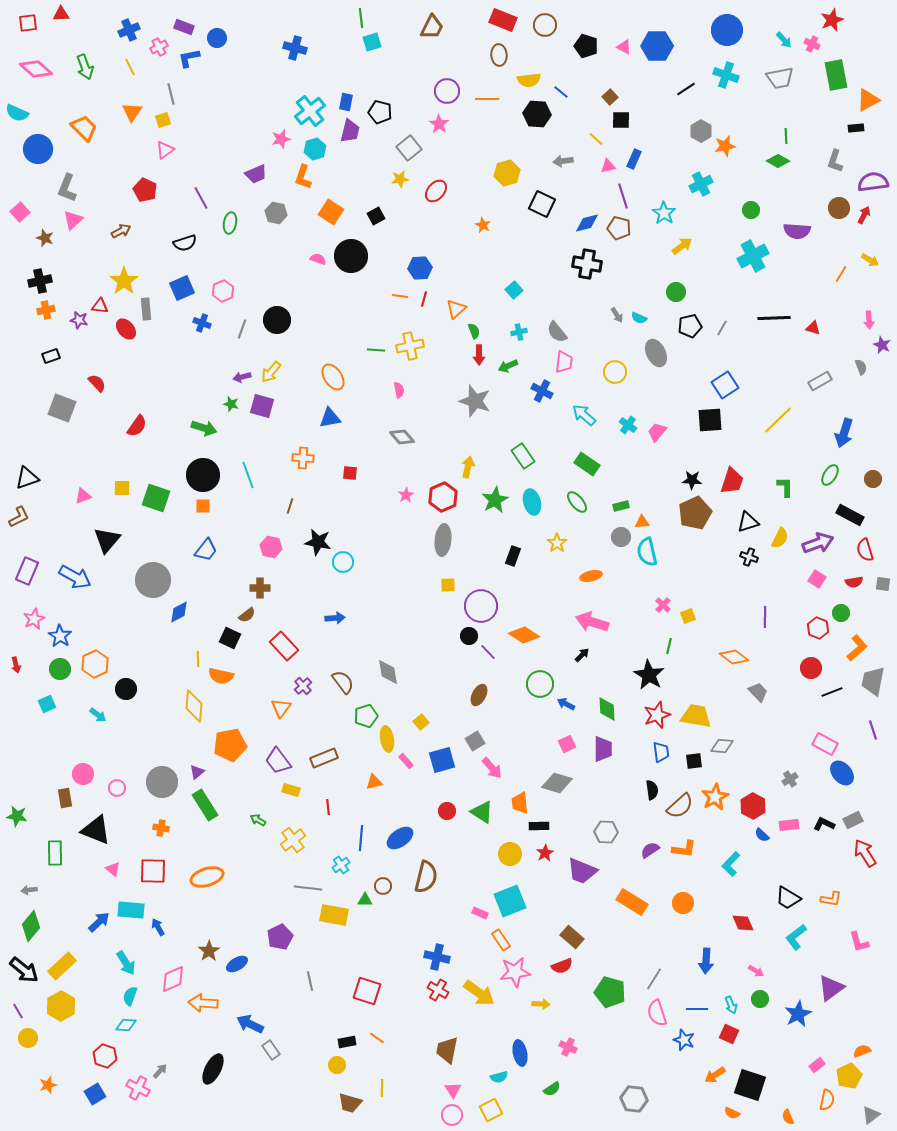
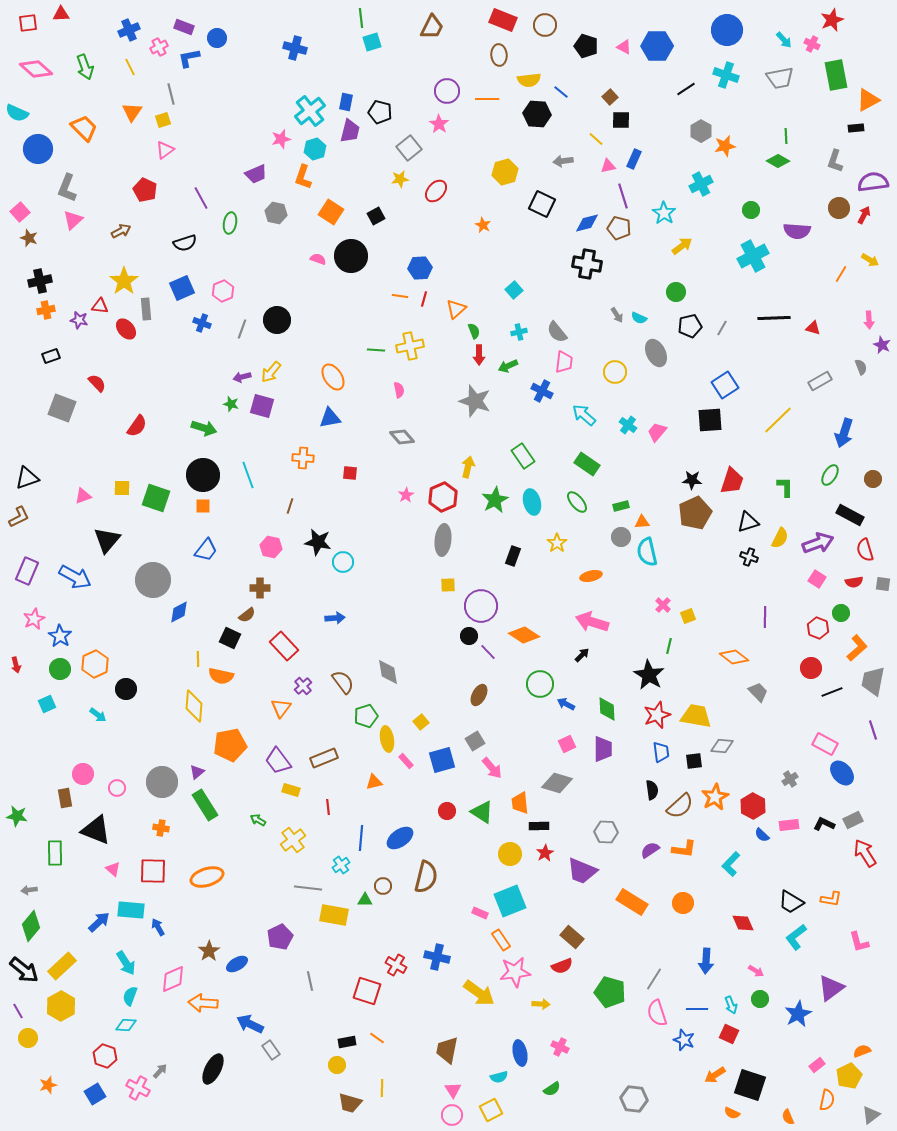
yellow hexagon at (507, 173): moved 2 px left, 1 px up
brown star at (45, 238): moved 16 px left
black trapezoid at (788, 898): moved 3 px right, 4 px down
red cross at (438, 990): moved 42 px left, 25 px up
pink cross at (568, 1047): moved 8 px left
